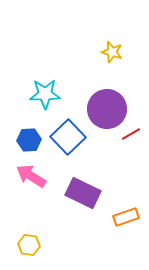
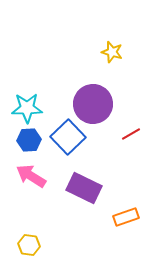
cyan star: moved 18 px left, 14 px down
purple circle: moved 14 px left, 5 px up
purple rectangle: moved 1 px right, 5 px up
